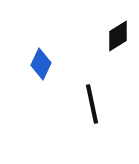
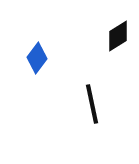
blue diamond: moved 4 px left, 6 px up; rotated 12 degrees clockwise
